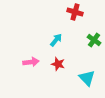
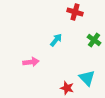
red star: moved 9 px right, 24 px down
